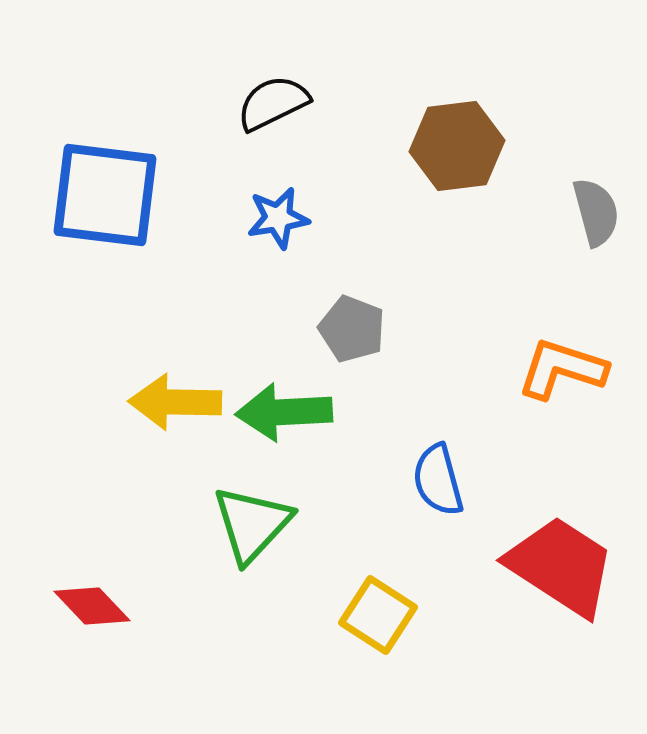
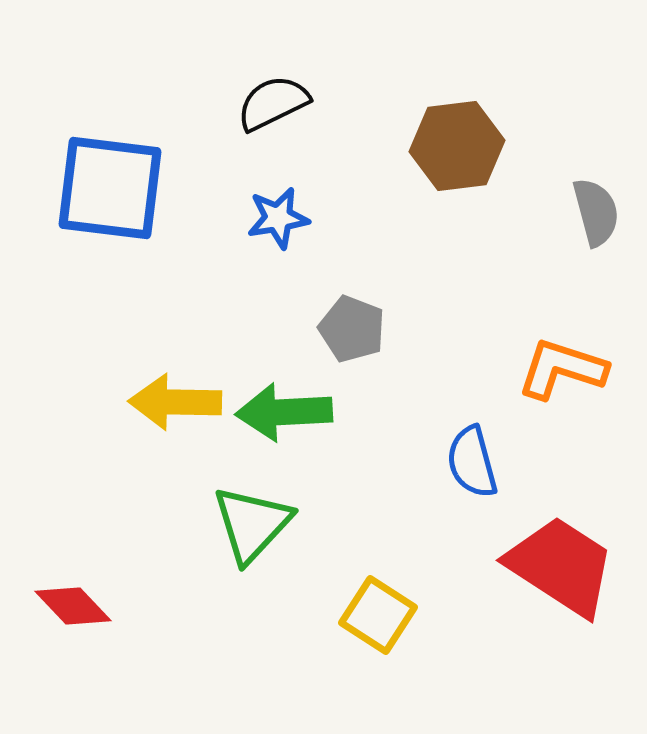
blue square: moved 5 px right, 7 px up
blue semicircle: moved 34 px right, 18 px up
red diamond: moved 19 px left
